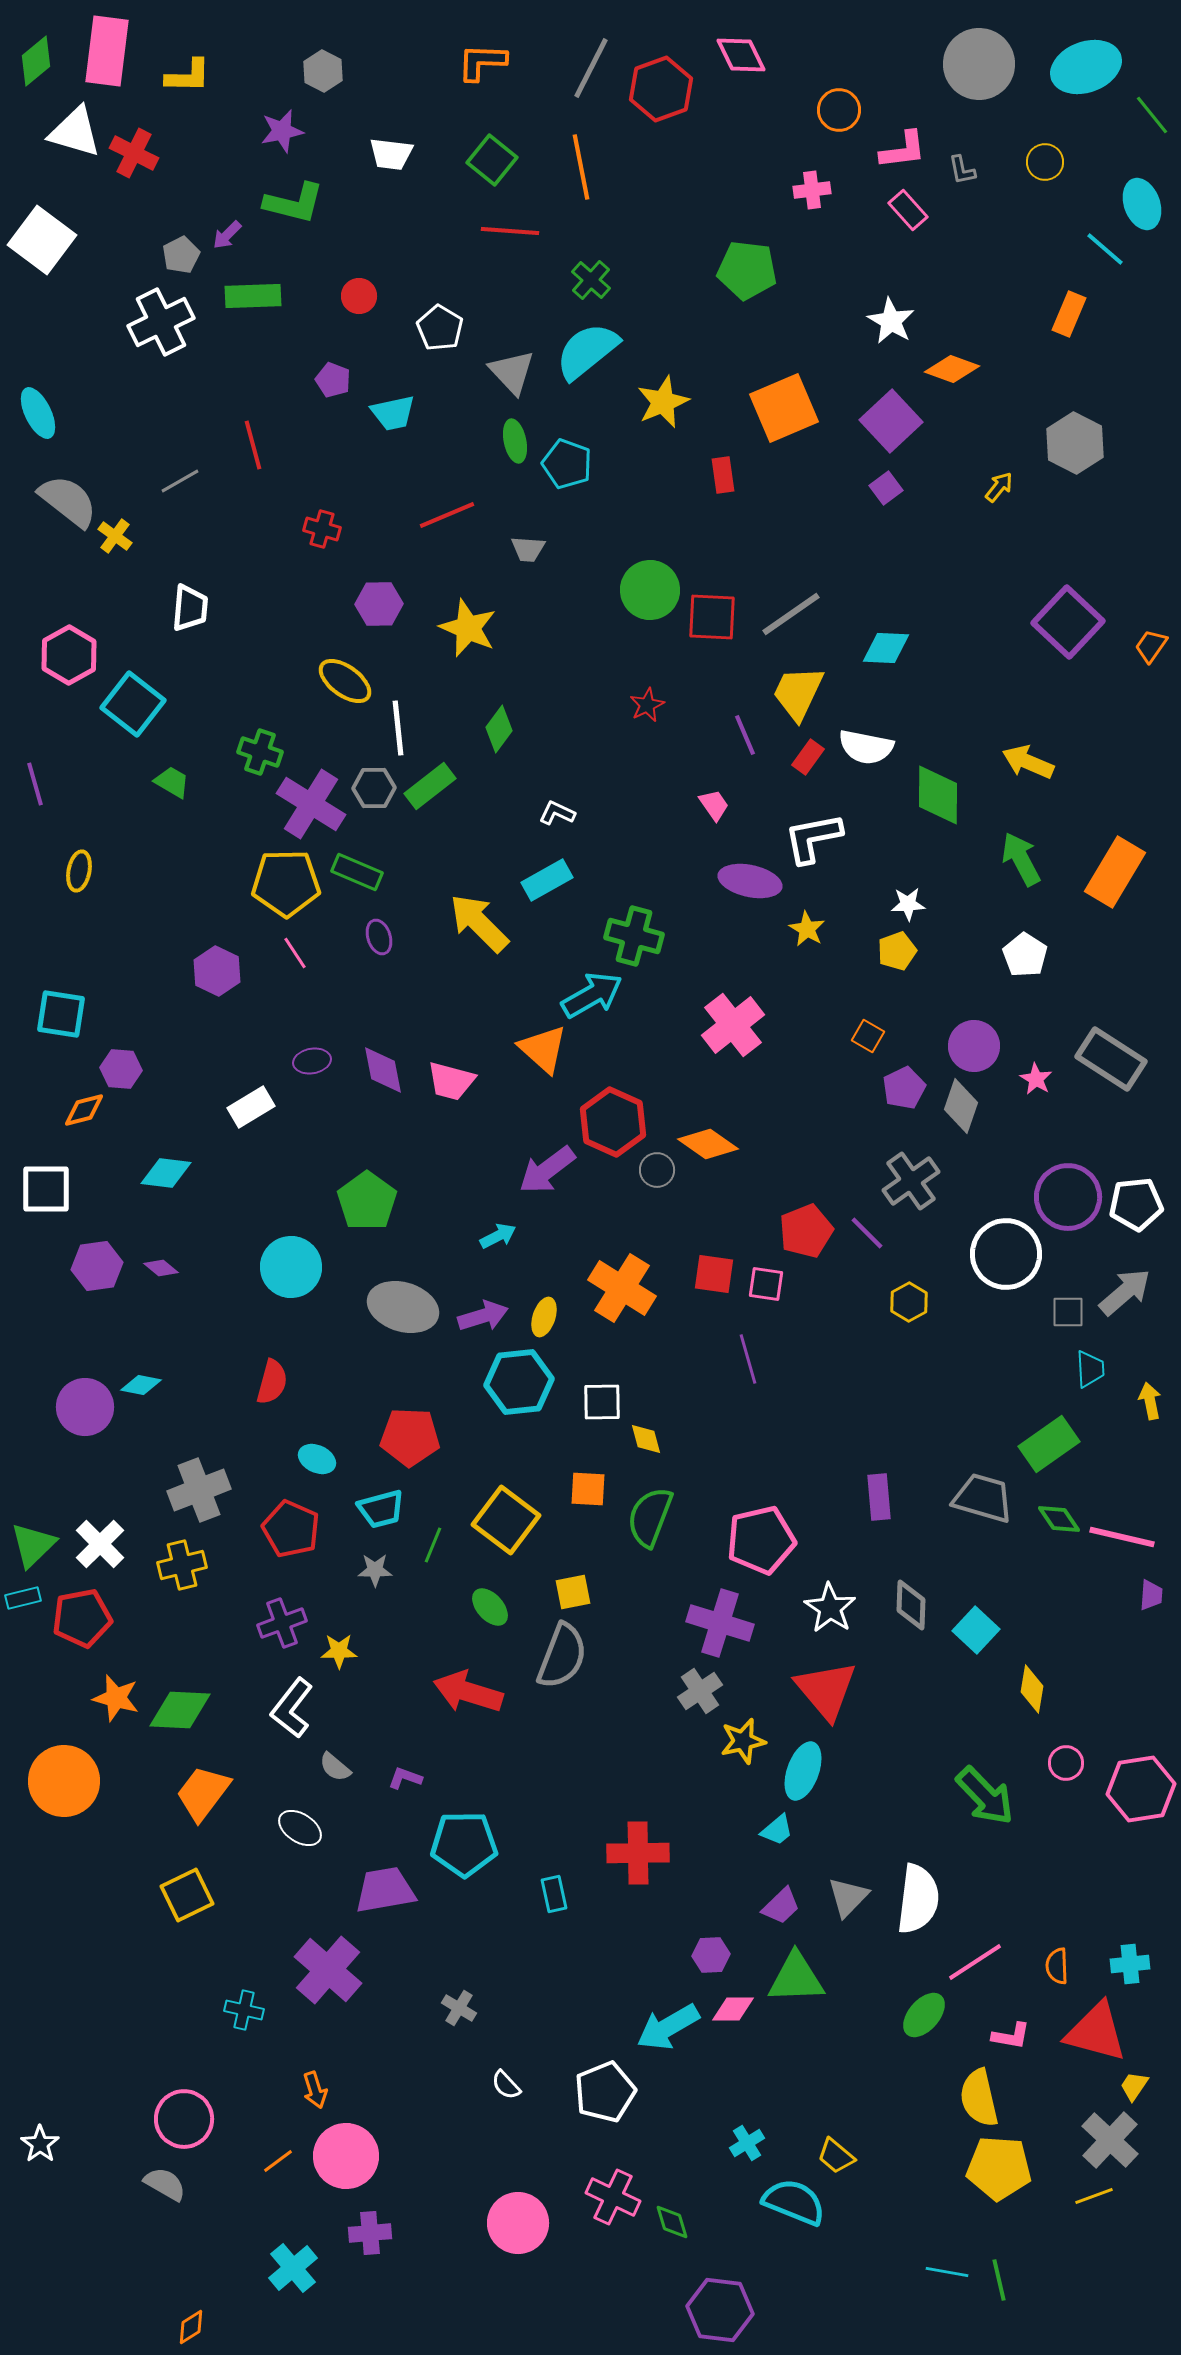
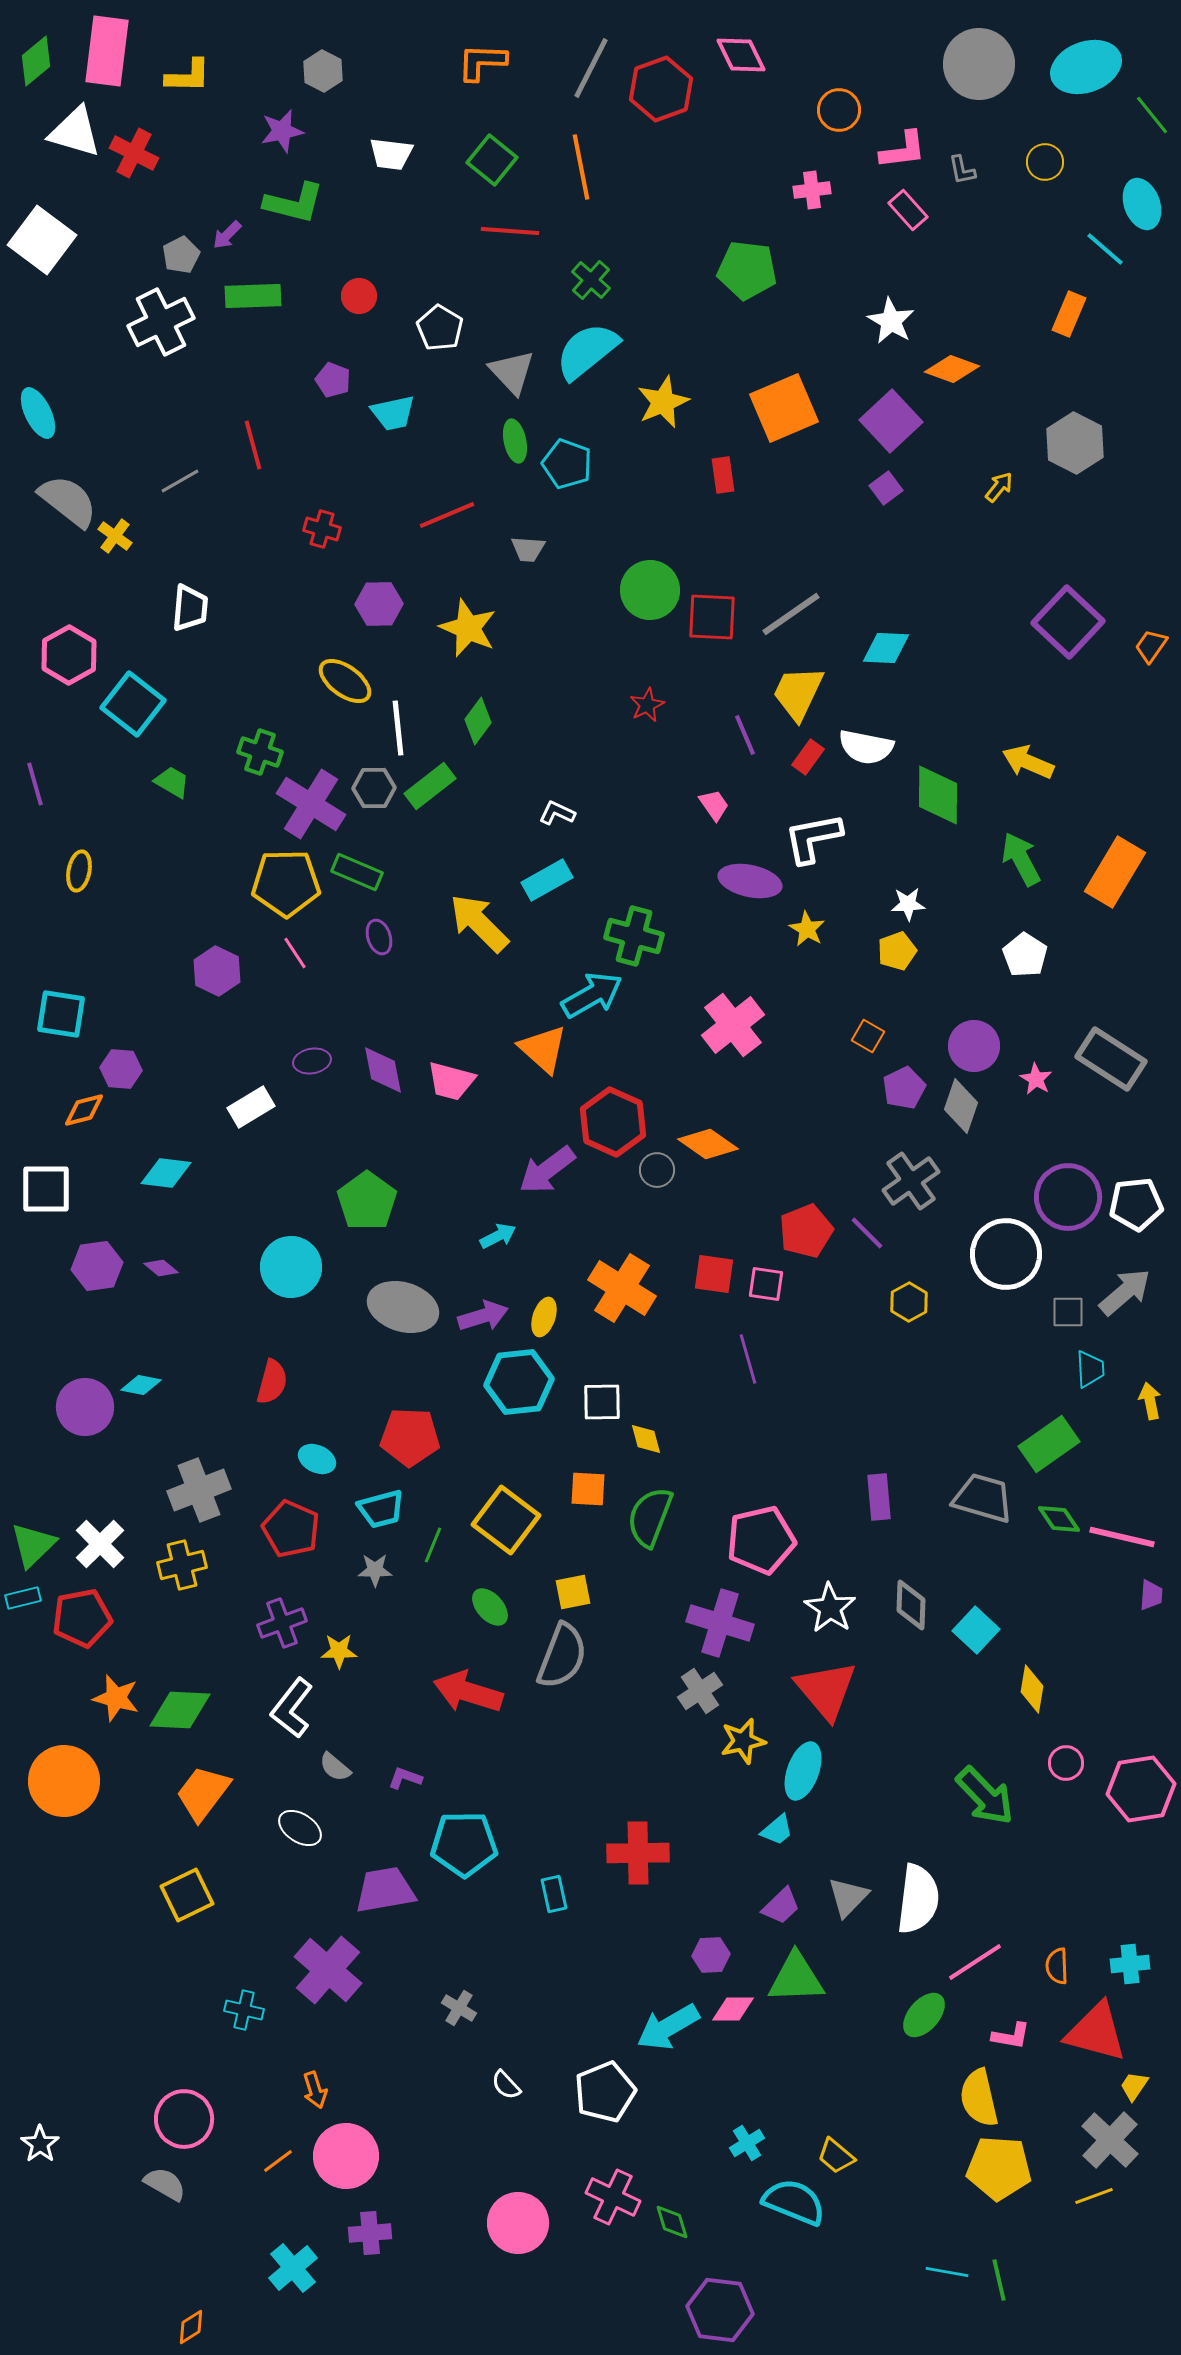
green diamond at (499, 729): moved 21 px left, 8 px up
